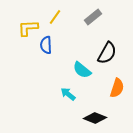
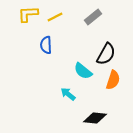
yellow line: rotated 28 degrees clockwise
yellow L-shape: moved 14 px up
black semicircle: moved 1 px left, 1 px down
cyan semicircle: moved 1 px right, 1 px down
orange semicircle: moved 4 px left, 8 px up
black diamond: rotated 15 degrees counterclockwise
